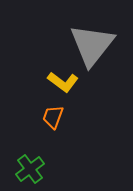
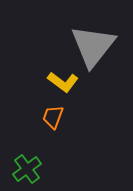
gray triangle: moved 1 px right, 1 px down
green cross: moved 3 px left
